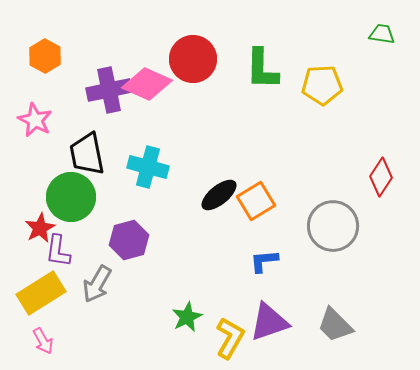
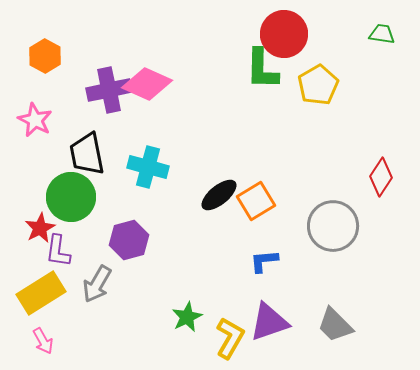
red circle: moved 91 px right, 25 px up
yellow pentagon: moved 4 px left; rotated 27 degrees counterclockwise
